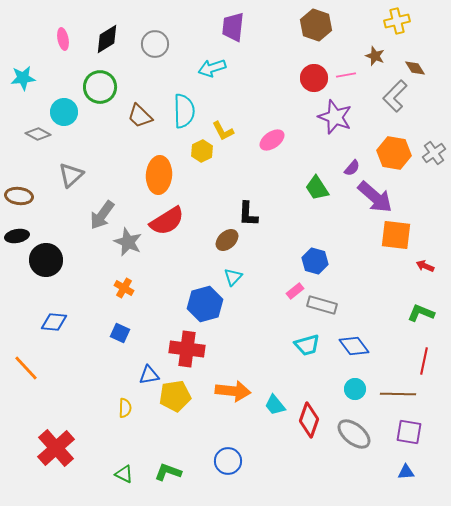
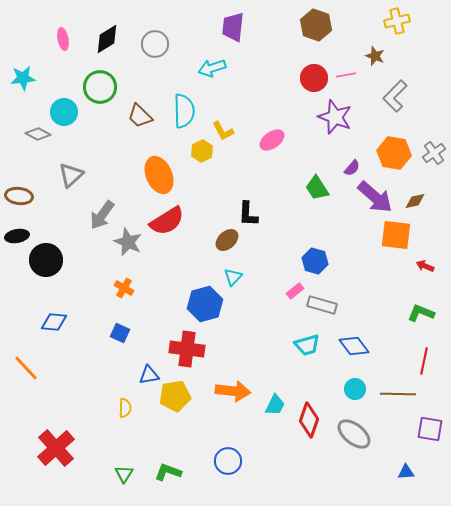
brown diamond at (415, 68): moved 133 px down; rotated 70 degrees counterclockwise
orange ellipse at (159, 175): rotated 27 degrees counterclockwise
cyan trapezoid at (275, 405): rotated 115 degrees counterclockwise
purple square at (409, 432): moved 21 px right, 3 px up
green triangle at (124, 474): rotated 36 degrees clockwise
